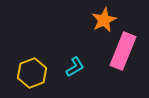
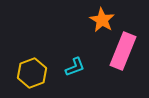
orange star: moved 2 px left; rotated 15 degrees counterclockwise
cyan L-shape: rotated 10 degrees clockwise
